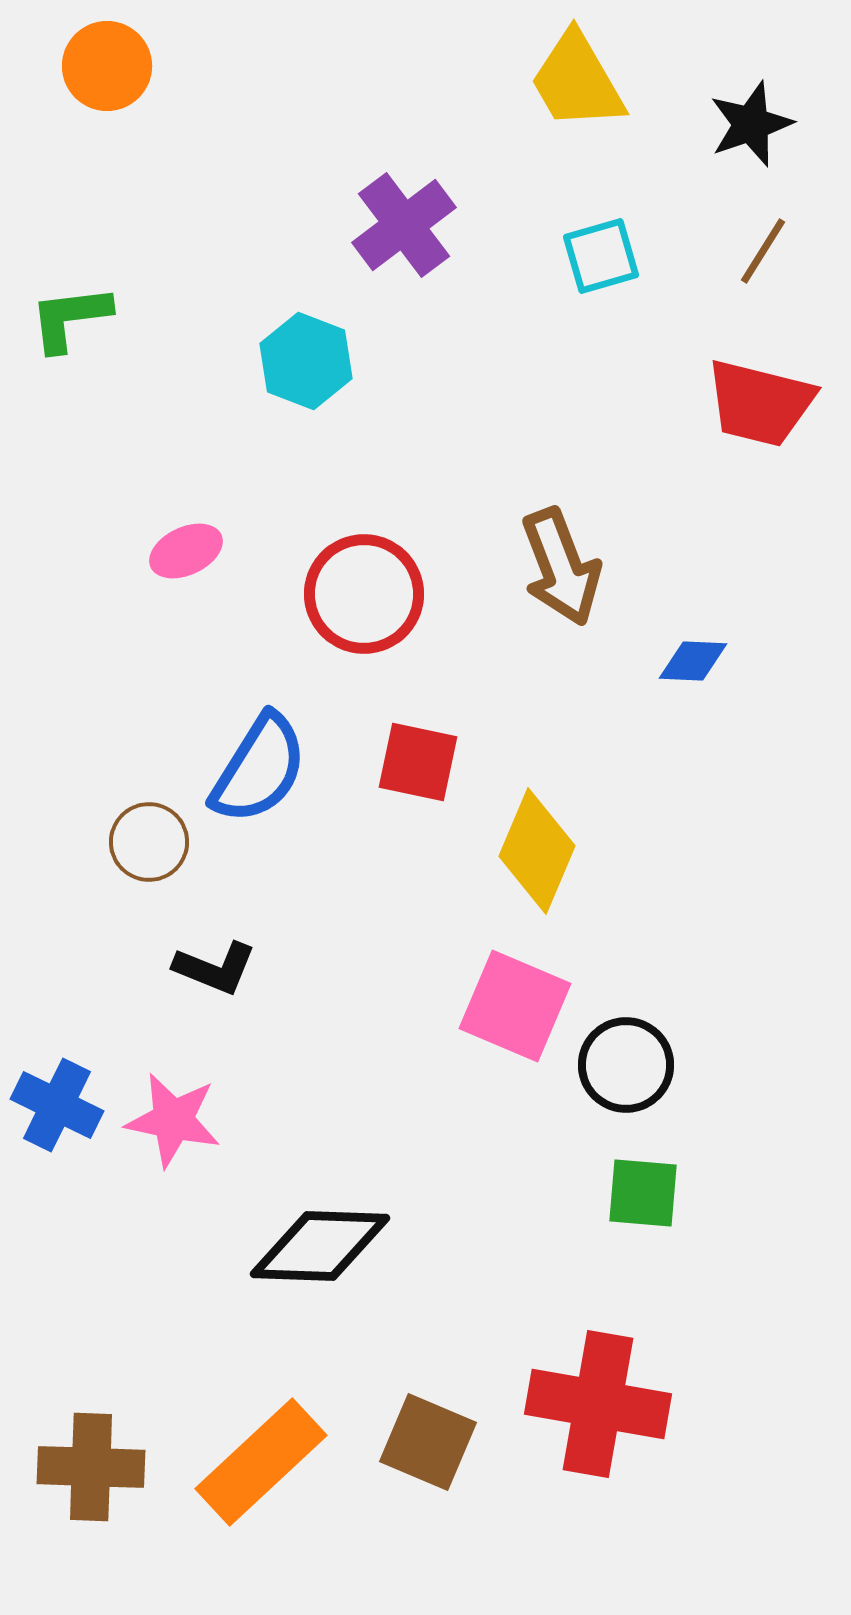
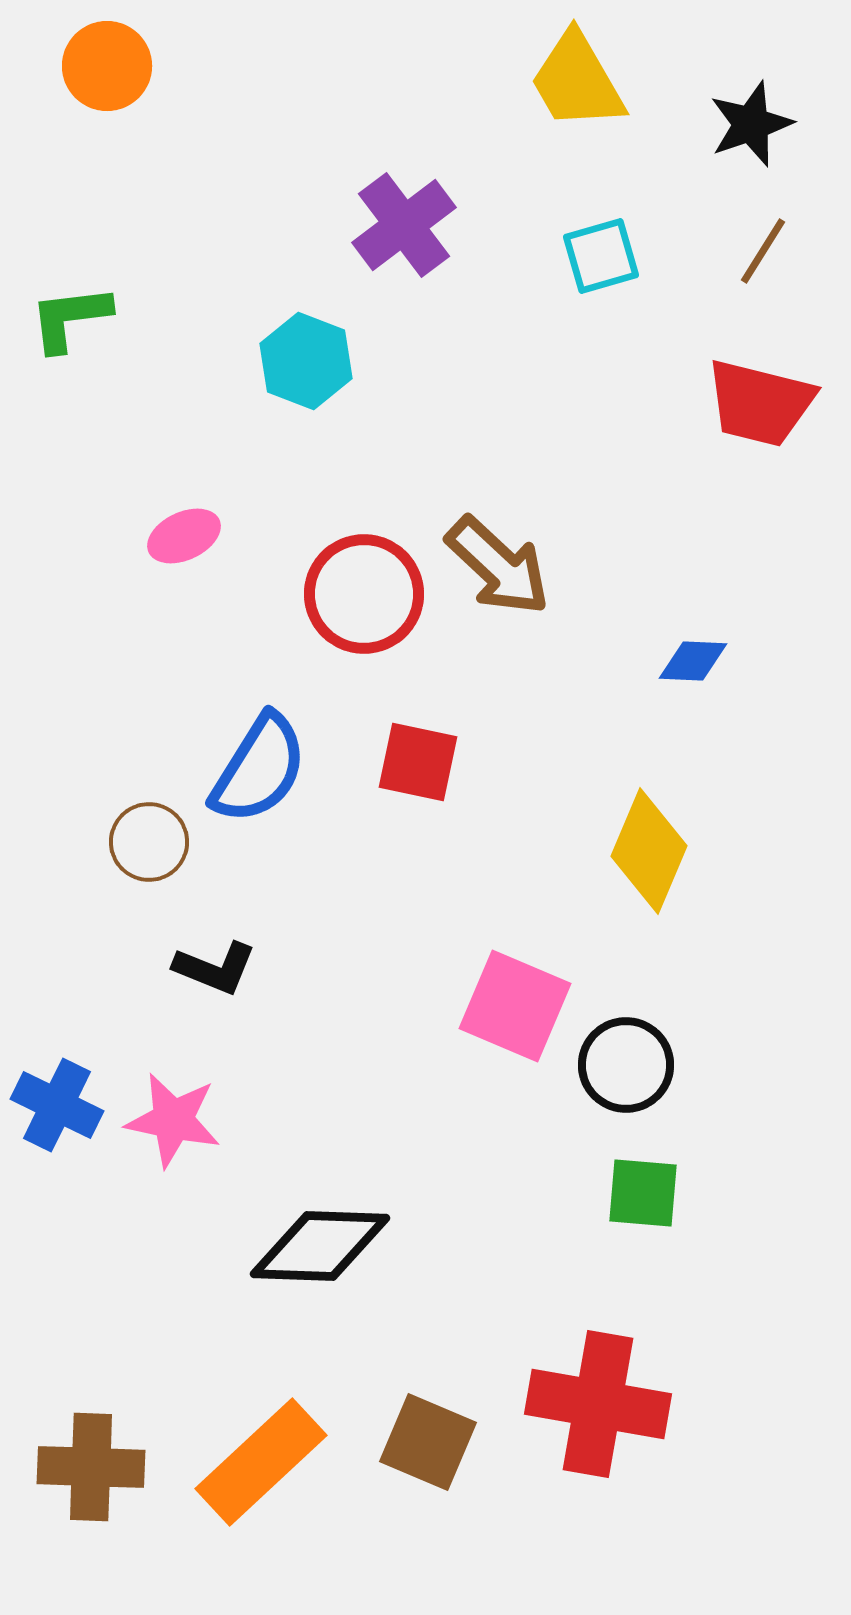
pink ellipse: moved 2 px left, 15 px up
brown arrow: moved 63 px left, 1 px up; rotated 26 degrees counterclockwise
yellow diamond: moved 112 px right
